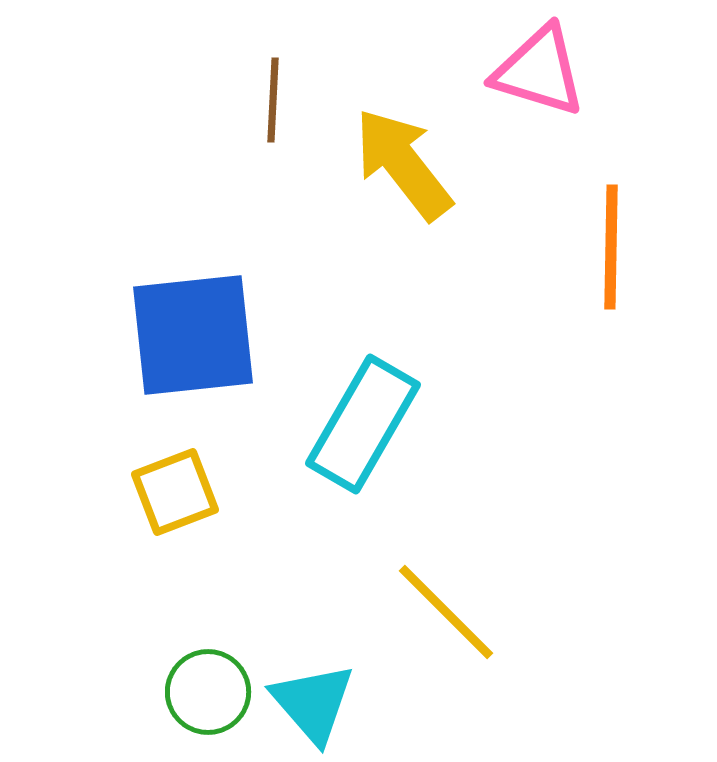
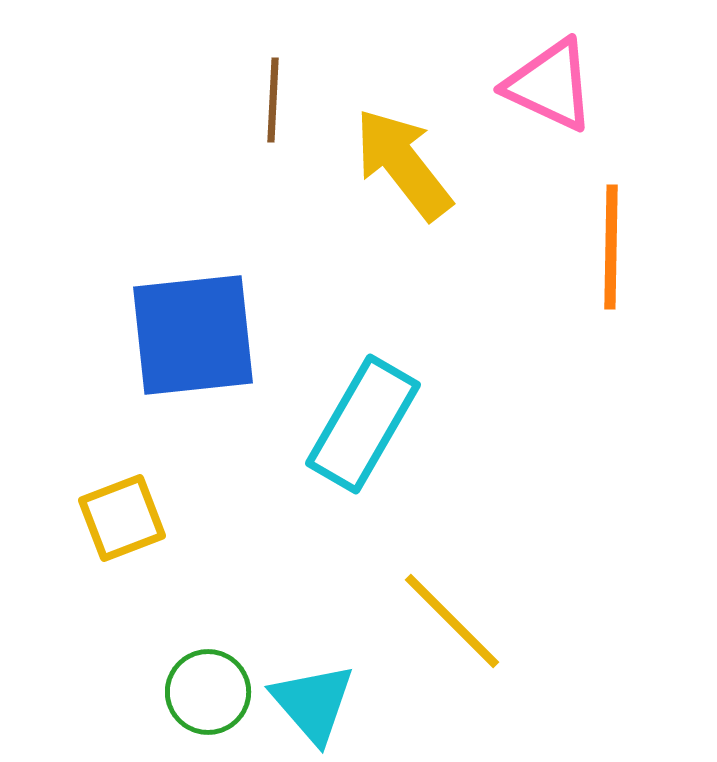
pink triangle: moved 11 px right, 14 px down; rotated 8 degrees clockwise
yellow square: moved 53 px left, 26 px down
yellow line: moved 6 px right, 9 px down
